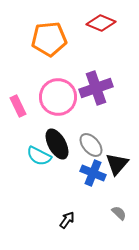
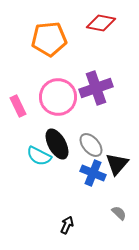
red diamond: rotated 12 degrees counterclockwise
black arrow: moved 5 px down; rotated 12 degrees counterclockwise
